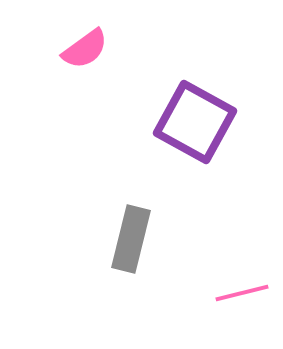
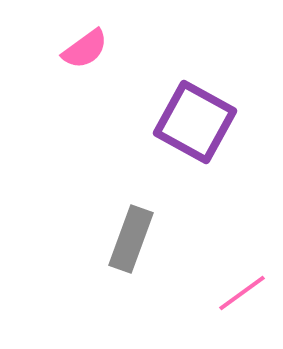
gray rectangle: rotated 6 degrees clockwise
pink line: rotated 22 degrees counterclockwise
